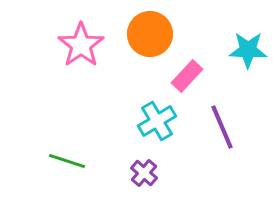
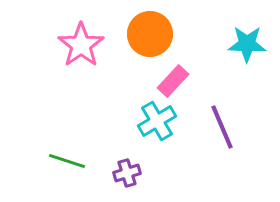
cyan star: moved 1 px left, 6 px up
pink rectangle: moved 14 px left, 5 px down
purple cross: moved 17 px left; rotated 32 degrees clockwise
